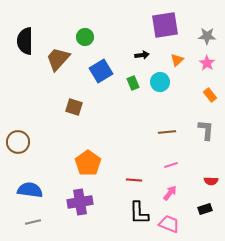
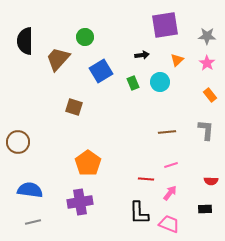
red line: moved 12 px right, 1 px up
black rectangle: rotated 16 degrees clockwise
